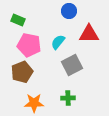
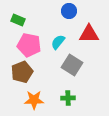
gray square: rotated 30 degrees counterclockwise
orange star: moved 3 px up
